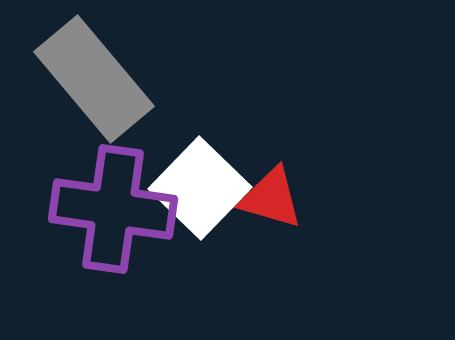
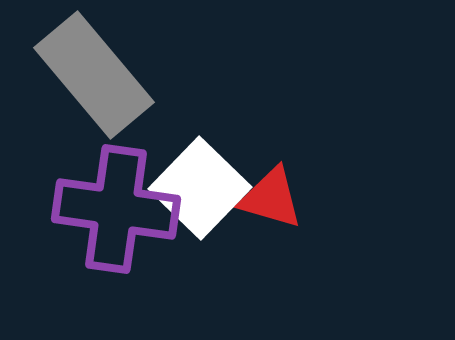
gray rectangle: moved 4 px up
purple cross: moved 3 px right
